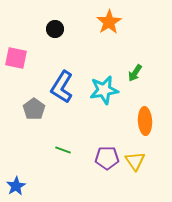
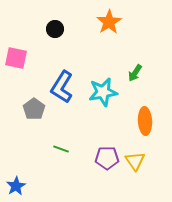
cyan star: moved 1 px left, 2 px down
green line: moved 2 px left, 1 px up
